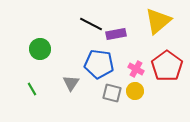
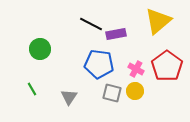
gray triangle: moved 2 px left, 14 px down
